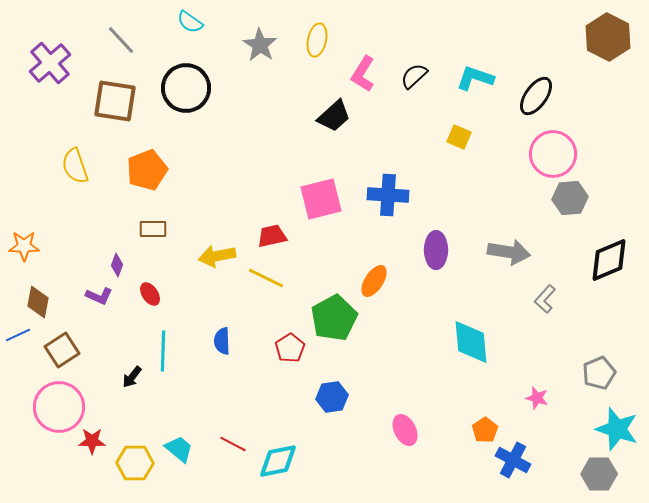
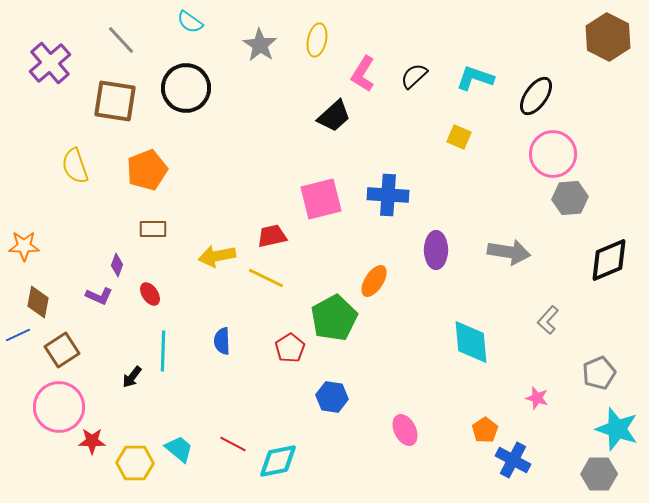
gray L-shape at (545, 299): moved 3 px right, 21 px down
blue hexagon at (332, 397): rotated 16 degrees clockwise
